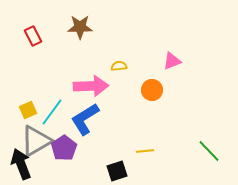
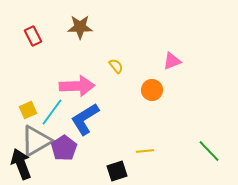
yellow semicircle: moved 3 px left; rotated 56 degrees clockwise
pink arrow: moved 14 px left
